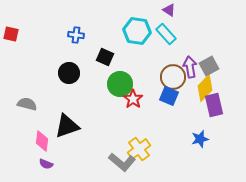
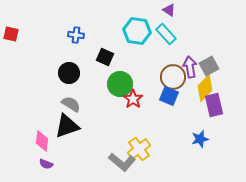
gray semicircle: moved 44 px right; rotated 18 degrees clockwise
